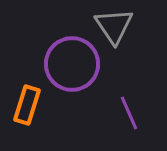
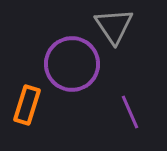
purple line: moved 1 px right, 1 px up
